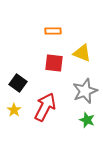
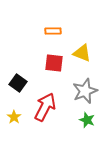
yellow star: moved 7 px down
